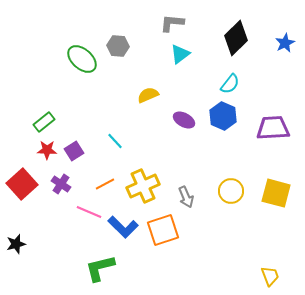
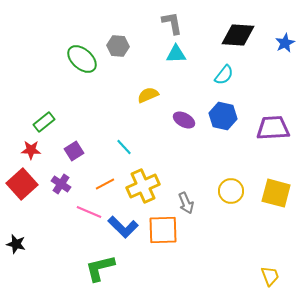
gray L-shape: rotated 75 degrees clockwise
black diamond: moved 2 px right, 3 px up; rotated 48 degrees clockwise
cyan triangle: moved 4 px left; rotated 35 degrees clockwise
cyan semicircle: moved 6 px left, 9 px up
blue hexagon: rotated 12 degrees counterclockwise
cyan line: moved 9 px right, 6 px down
red star: moved 16 px left
gray arrow: moved 6 px down
orange square: rotated 16 degrees clockwise
black star: rotated 30 degrees clockwise
